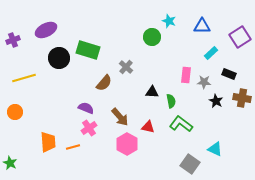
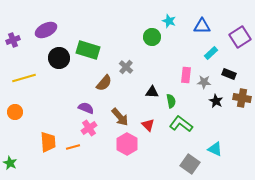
red triangle: moved 2 px up; rotated 32 degrees clockwise
